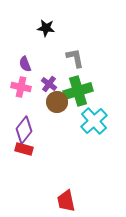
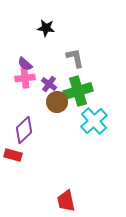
purple semicircle: rotated 28 degrees counterclockwise
pink cross: moved 4 px right, 9 px up; rotated 18 degrees counterclockwise
purple diamond: rotated 8 degrees clockwise
red rectangle: moved 11 px left, 6 px down
